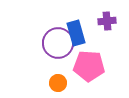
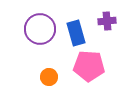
purple circle: moved 18 px left, 14 px up
orange circle: moved 9 px left, 6 px up
